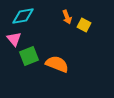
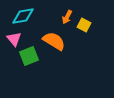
orange arrow: rotated 48 degrees clockwise
orange semicircle: moved 3 px left, 23 px up; rotated 10 degrees clockwise
